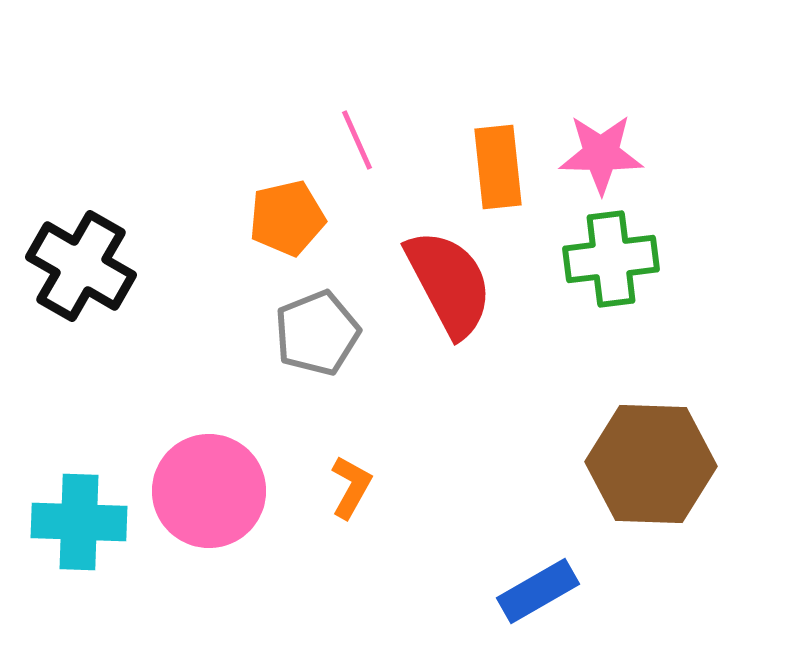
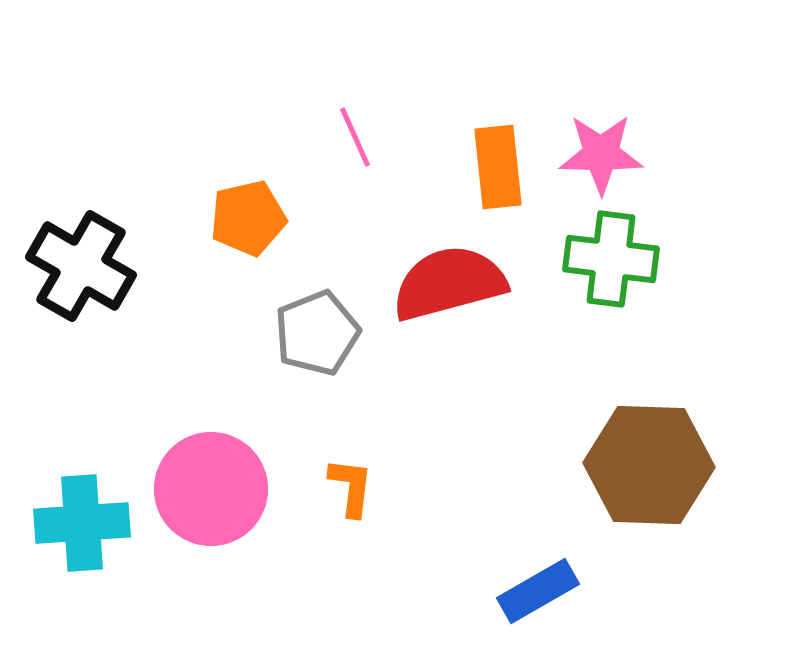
pink line: moved 2 px left, 3 px up
orange pentagon: moved 39 px left
green cross: rotated 14 degrees clockwise
red semicircle: rotated 77 degrees counterclockwise
brown hexagon: moved 2 px left, 1 px down
orange L-shape: rotated 22 degrees counterclockwise
pink circle: moved 2 px right, 2 px up
cyan cross: moved 3 px right, 1 px down; rotated 6 degrees counterclockwise
